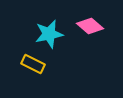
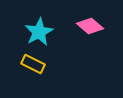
cyan star: moved 10 px left, 2 px up; rotated 16 degrees counterclockwise
